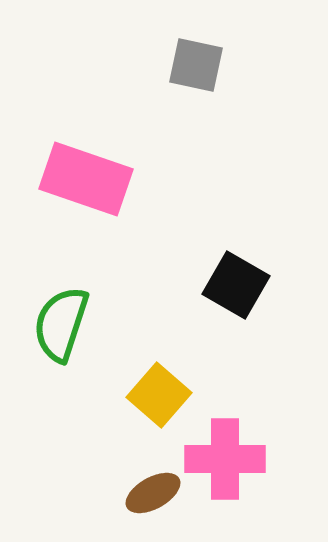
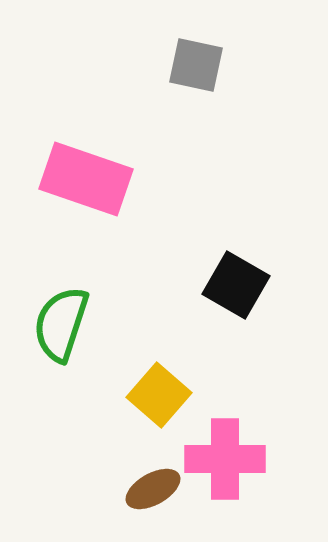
brown ellipse: moved 4 px up
